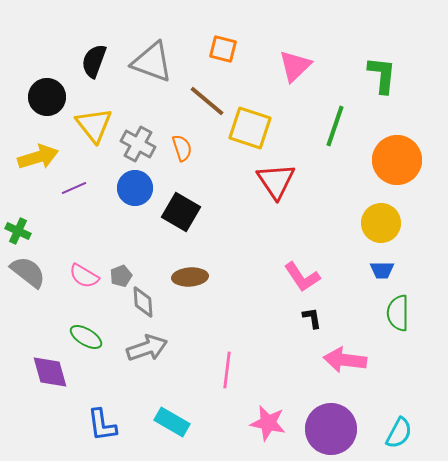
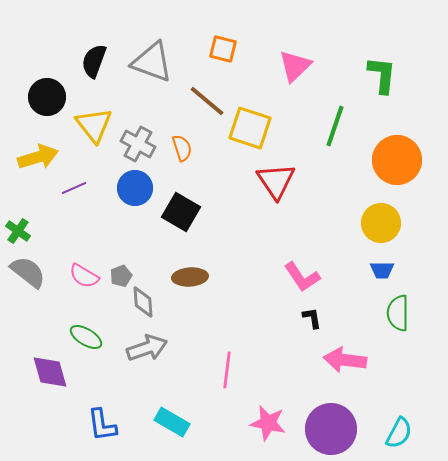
green cross: rotated 10 degrees clockwise
